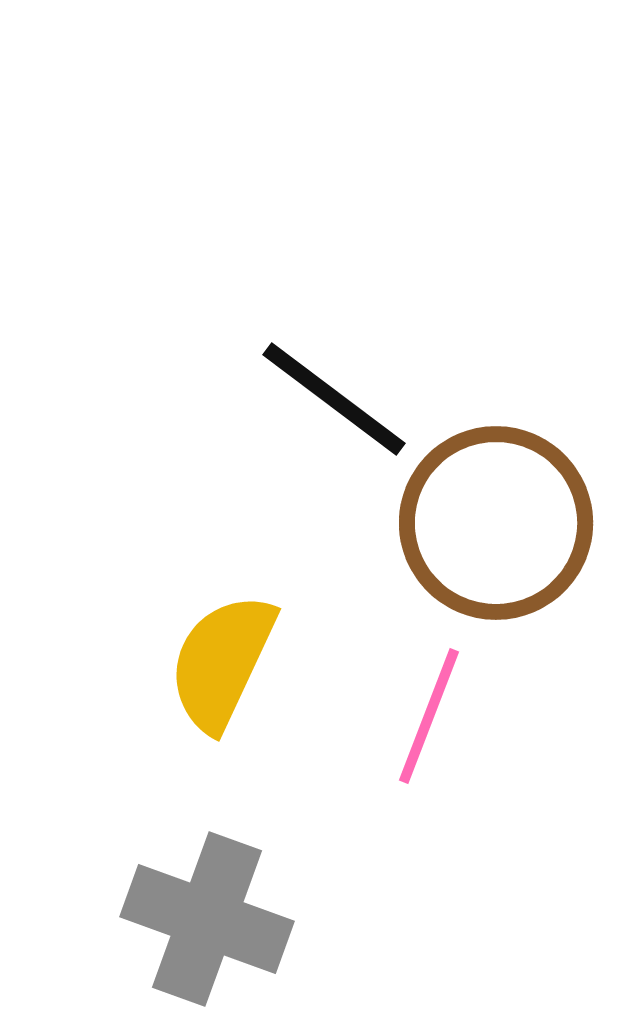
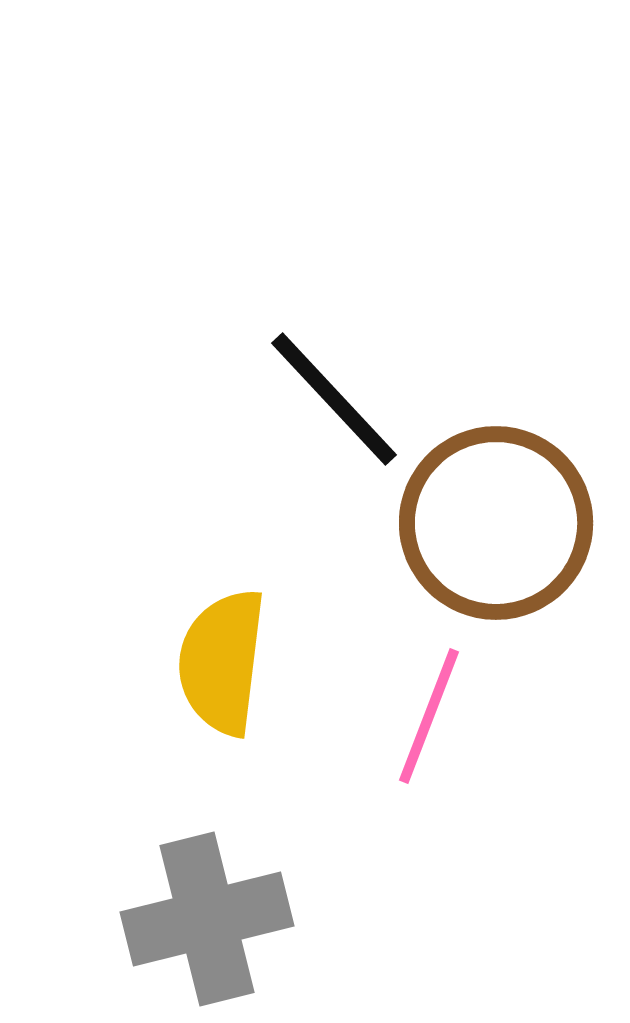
black line: rotated 10 degrees clockwise
yellow semicircle: rotated 18 degrees counterclockwise
gray cross: rotated 34 degrees counterclockwise
